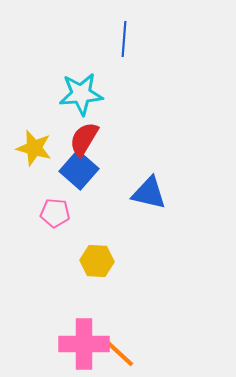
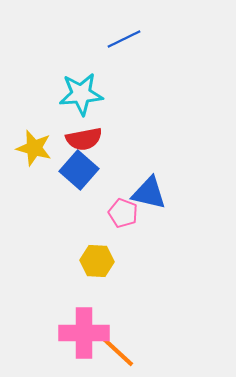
blue line: rotated 60 degrees clockwise
red semicircle: rotated 132 degrees counterclockwise
pink pentagon: moved 68 px right; rotated 16 degrees clockwise
pink cross: moved 11 px up
